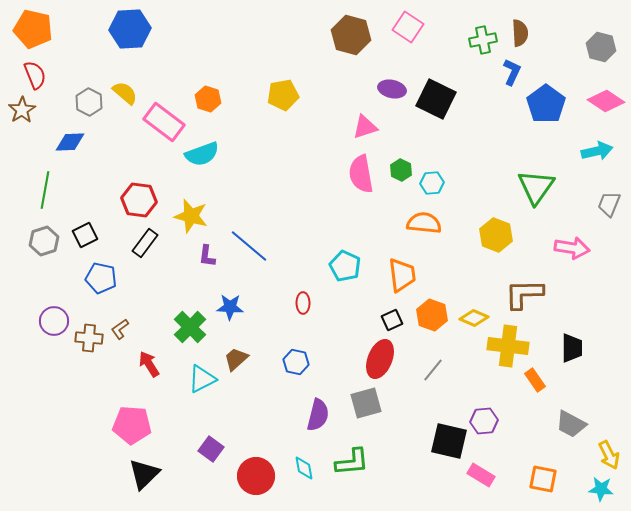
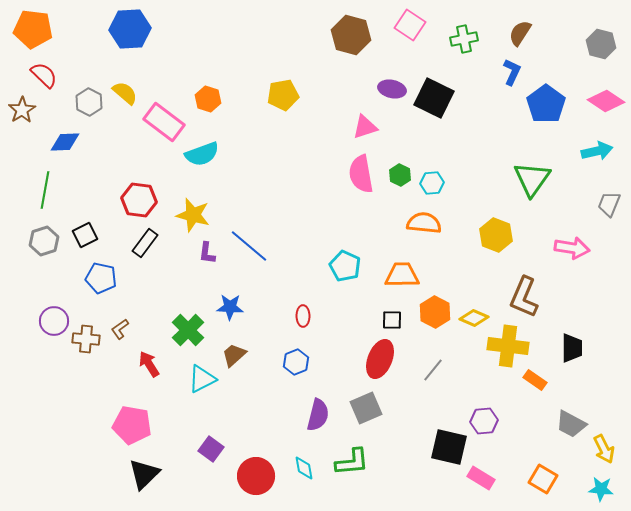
pink square at (408, 27): moved 2 px right, 2 px up
orange pentagon at (33, 29): rotated 6 degrees counterclockwise
brown semicircle at (520, 33): rotated 144 degrees counterclockwise
green cross at (483, 40): moved 19 px left, 1 px up
gray hexagon at (601, 47): moved 3 px up
red semicircle at (35, 75): moved 9 px right; rotated 24 degrees counterclockwise
black square at (436, 99): moved 2 px left, 1 px up
blue diamond at (70, 142): moved 5 px left
green hexagon at (401, 170): moved 1 px left, 5 px down
green triangle at (536, 187): moved 4 px left, 8 px up
yellow star at (191, 216): moved 2 px right, 1 px up
purple L-shape at (207, 256): moved 3 px up
orange trapezoid at (402, 275): rotated 84 degrees counterclockwise
brown L-shape at (524, 294): moved 3 px down; rotated 66 degrees counterclockwise
red ellipse at (303, 303): moved 13 px down
orange hexagon at (432, 315): moved 3 px right, 3 px up; rotated 8 degrees clockwise
black square at (392, 320): rotated 25 degrees clockwise
green cross at (190, 327): moved 2 px left, 3 px down
brown cross at (89, 338): moved 3 px left, 1 px down
brown trapezoid at (236, 359): moved 2 px left, 4 px up
blue hexagon at (296, 362): rotated 25 degrees clockwise
orange rectangle at (535, 380): rotated 20 degrees counterclockwise
gray square at (366, 403): moved 5 px down; rotated 8 degrees counterclockwise
pink pentagon at (132, 425): rotated 6 degrees clockwise
black square at (449, 441): moved 6 px down
yellow arrow at (609, 455): moved 5 px left, 6 px up
pink rectangle at (481, 475): moved 3 px down
orange square at (543, 479): rotated 20 degrees clockwise
